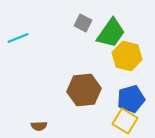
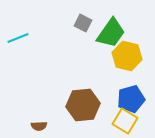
brown hexagon: moved 1 px left, 15 px down
